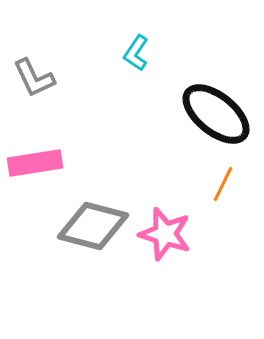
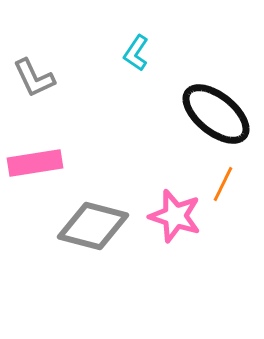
pink star: moved 10 px right, 18 px up
